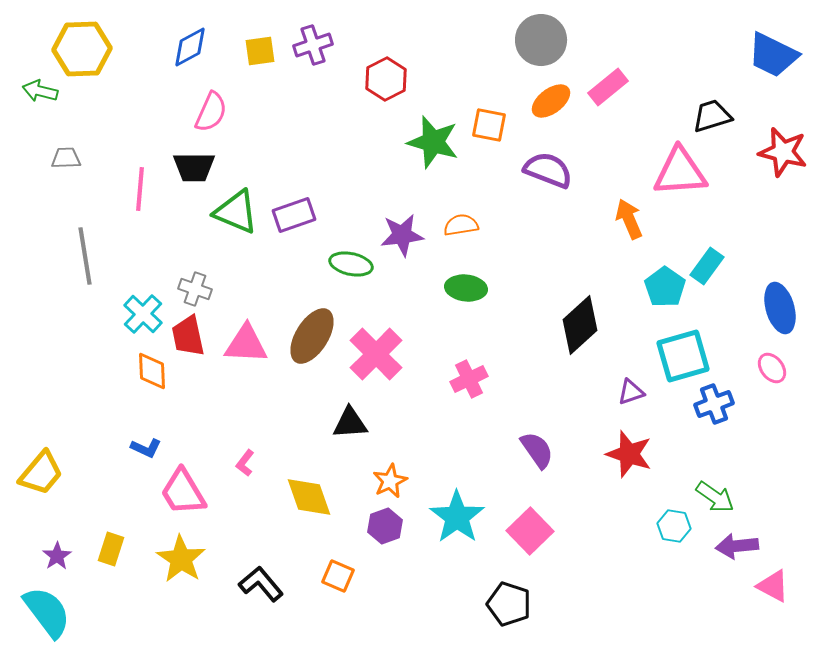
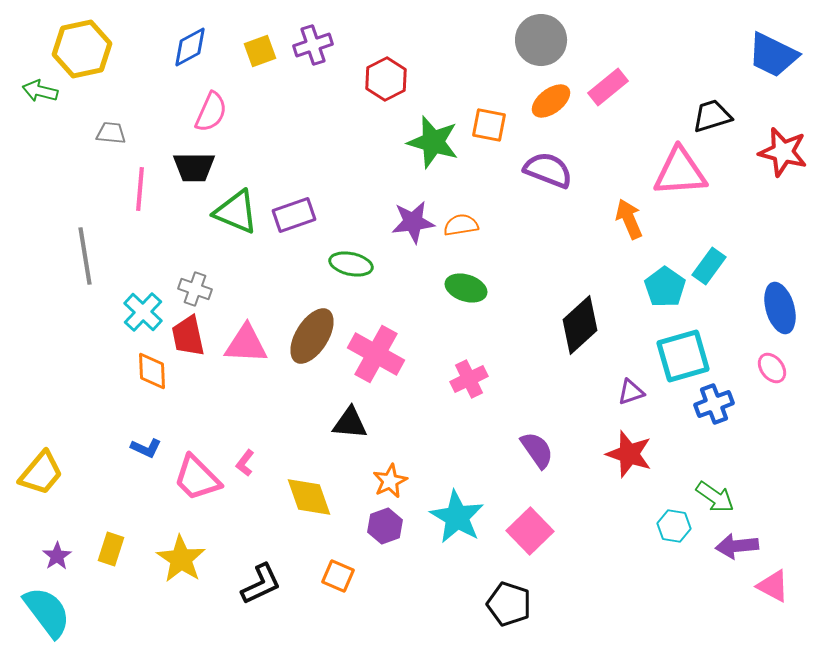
yellow hexagon at (82, 49): rotated 10 degrees counterclockwise
yellow square at (260, 51): rotated 12 degrees counterclockwise
gray trapezoid at (66, 158): moved 45 px right, 25 px up; rotated 8 degrees clockwise
purple star at (402, 235): moved 11 px right, 13 px up
cyan rectangle at (707, 266): moved 2 px right
green ellipse at (466, 288): rotated 12 degrees clockwise
cyan cross at (143, 314): moved 2 px up
pink cross at (376, 354): rotated 16 degrees counterclockwise
black triangle at (350, 423): rotated 9 degrees clockwise
pink trapezoid at (183, 492): moved 14 px right, 14 px up; rotated 14 degrees counterclockwise
cyan star at (457, 517): rotated 6 degrees counterclockwise
black L-shape at (261, 584): rotated 105 degrees clockwise
